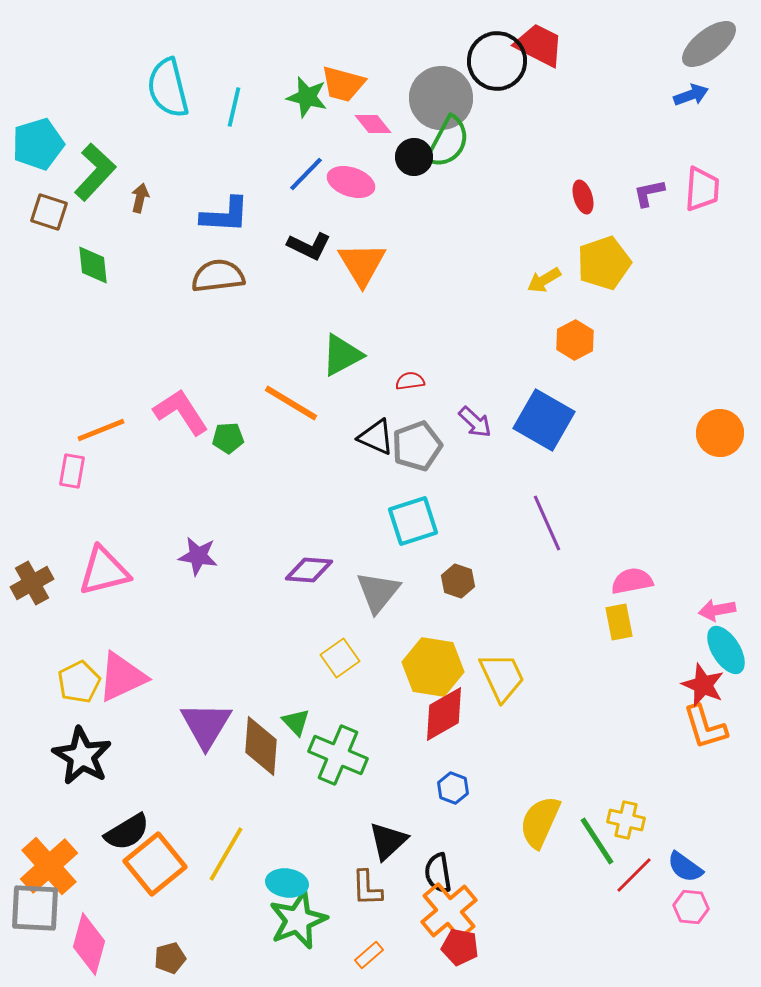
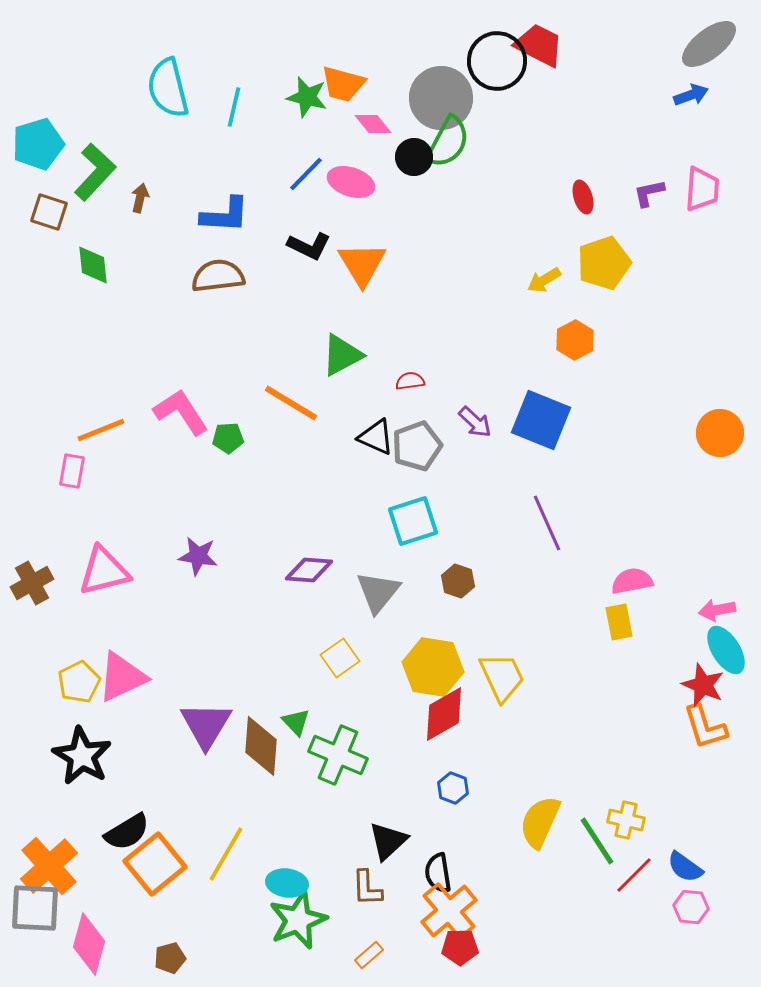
blue square at (544, 420): moved 3 px left; rotated 8 degrees counterclockwise
red pentagon at (460, 947): rotated 12 degrees counterclockwise
